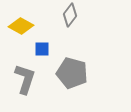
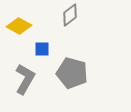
gray diamond: rotated 15 degrees clockwise
yellow diamond: moved 2 px left
gray L-shape: rotated 12 degrees clockwise
